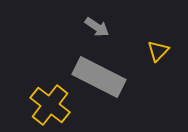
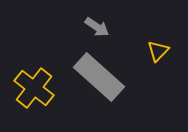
gray rectangle: rotated 15 degrees clockwise
yellow cross: moved 16 px left, 17 px up
